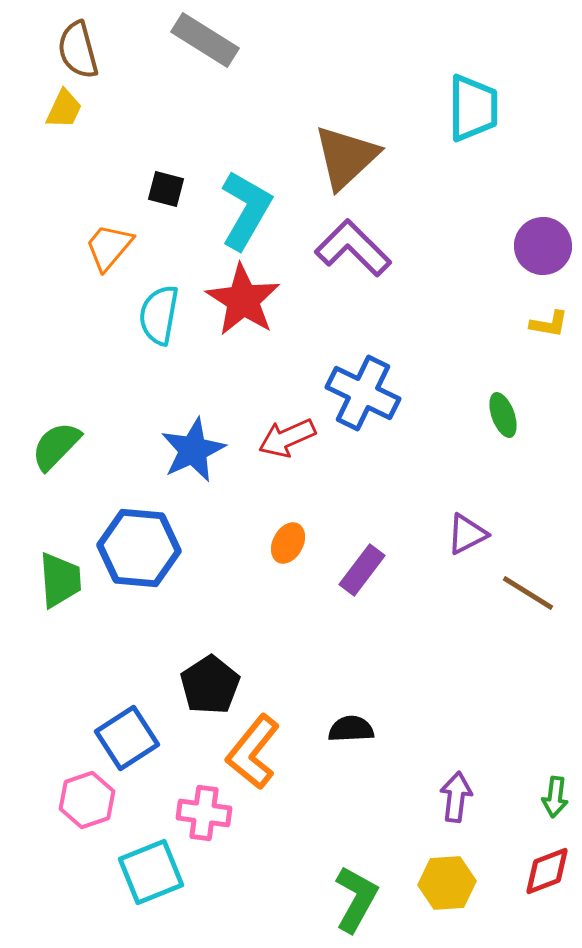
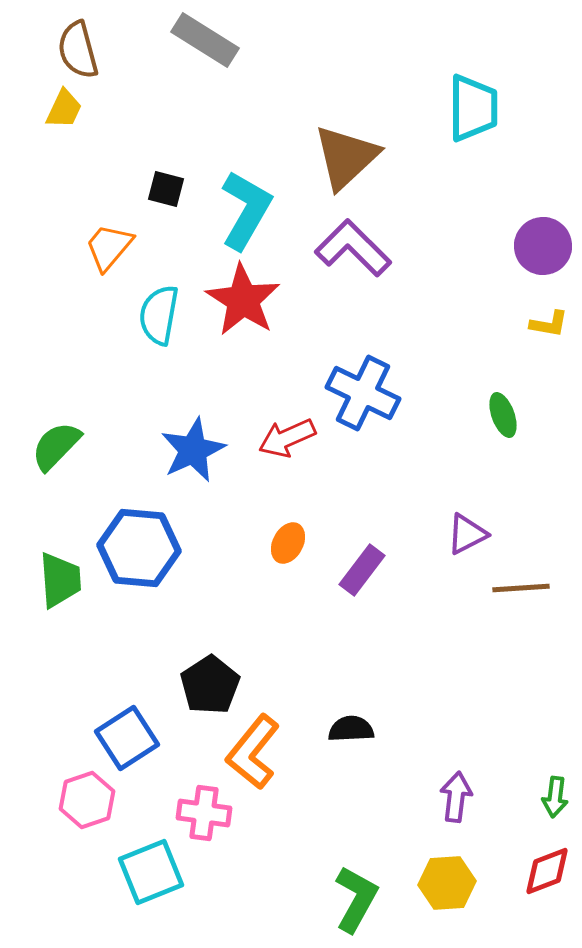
brown line: moved 7 px left, 5 px up; rotated 36 degrees counterclockwise
